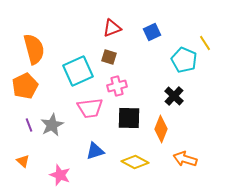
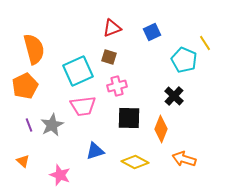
pink trapezoid: moved 7 px left, 2 px up
orange arrow: moved 1 px left
